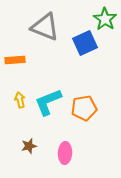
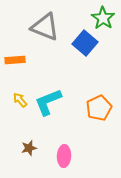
green star: moved 2 px left, 1 px up
blue square: rotated 25 degrees counterclockwise
yellow arrow: rotated 28 degrees counterclockwise
orange pentagon: moved 15 px right; rotated 15 degrees counterclockwise
brown star: moved 2 px down
pink ellipse: moved 1 px left, 3 px down
